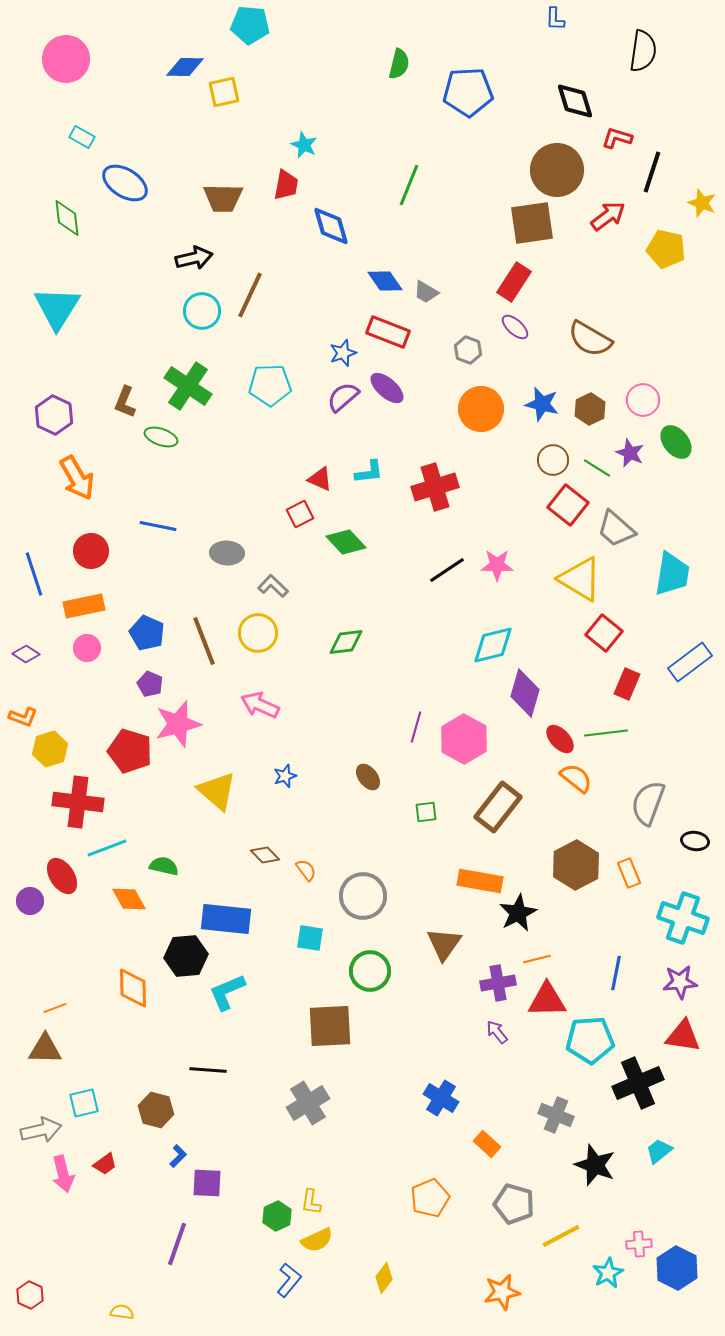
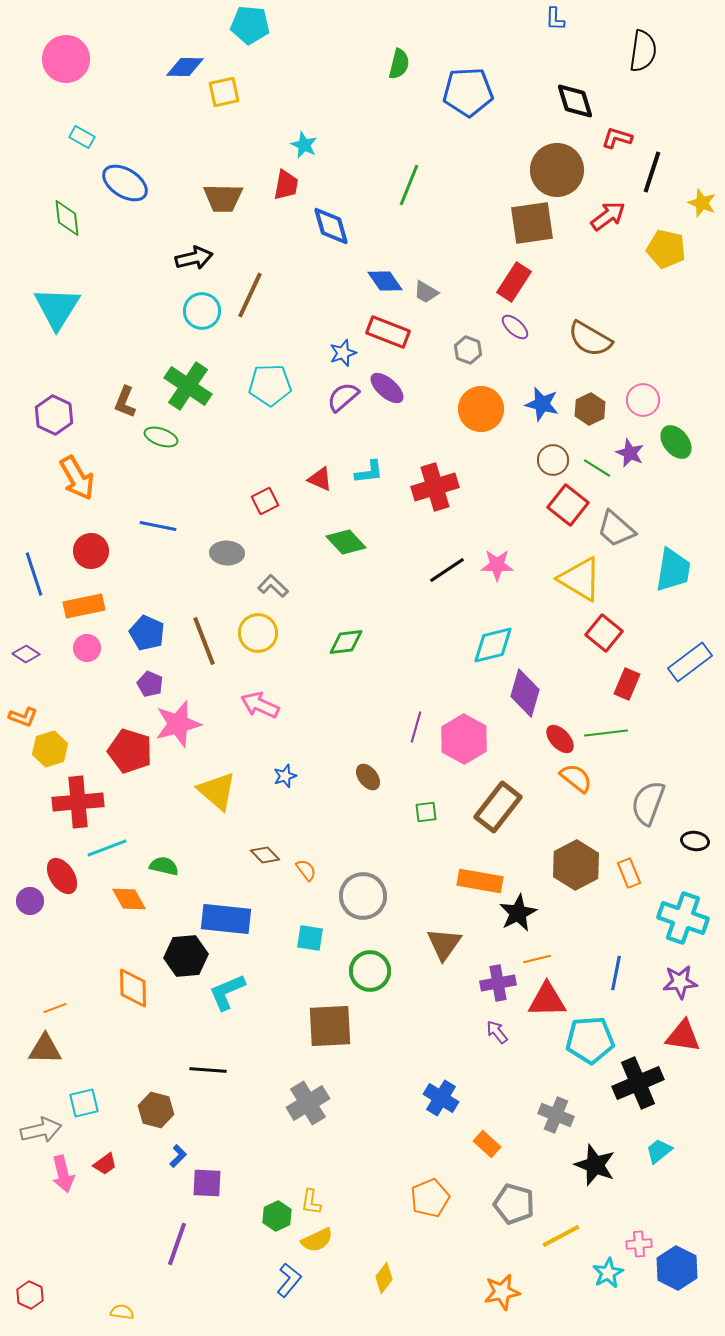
red square at (300, 514): moved 35 px left, 13 px up
cyan trapezoid at (672, 574): moved 1 px right, 4 px up
red cross at (78, 802): rotated 12 degrees counterclockwise
